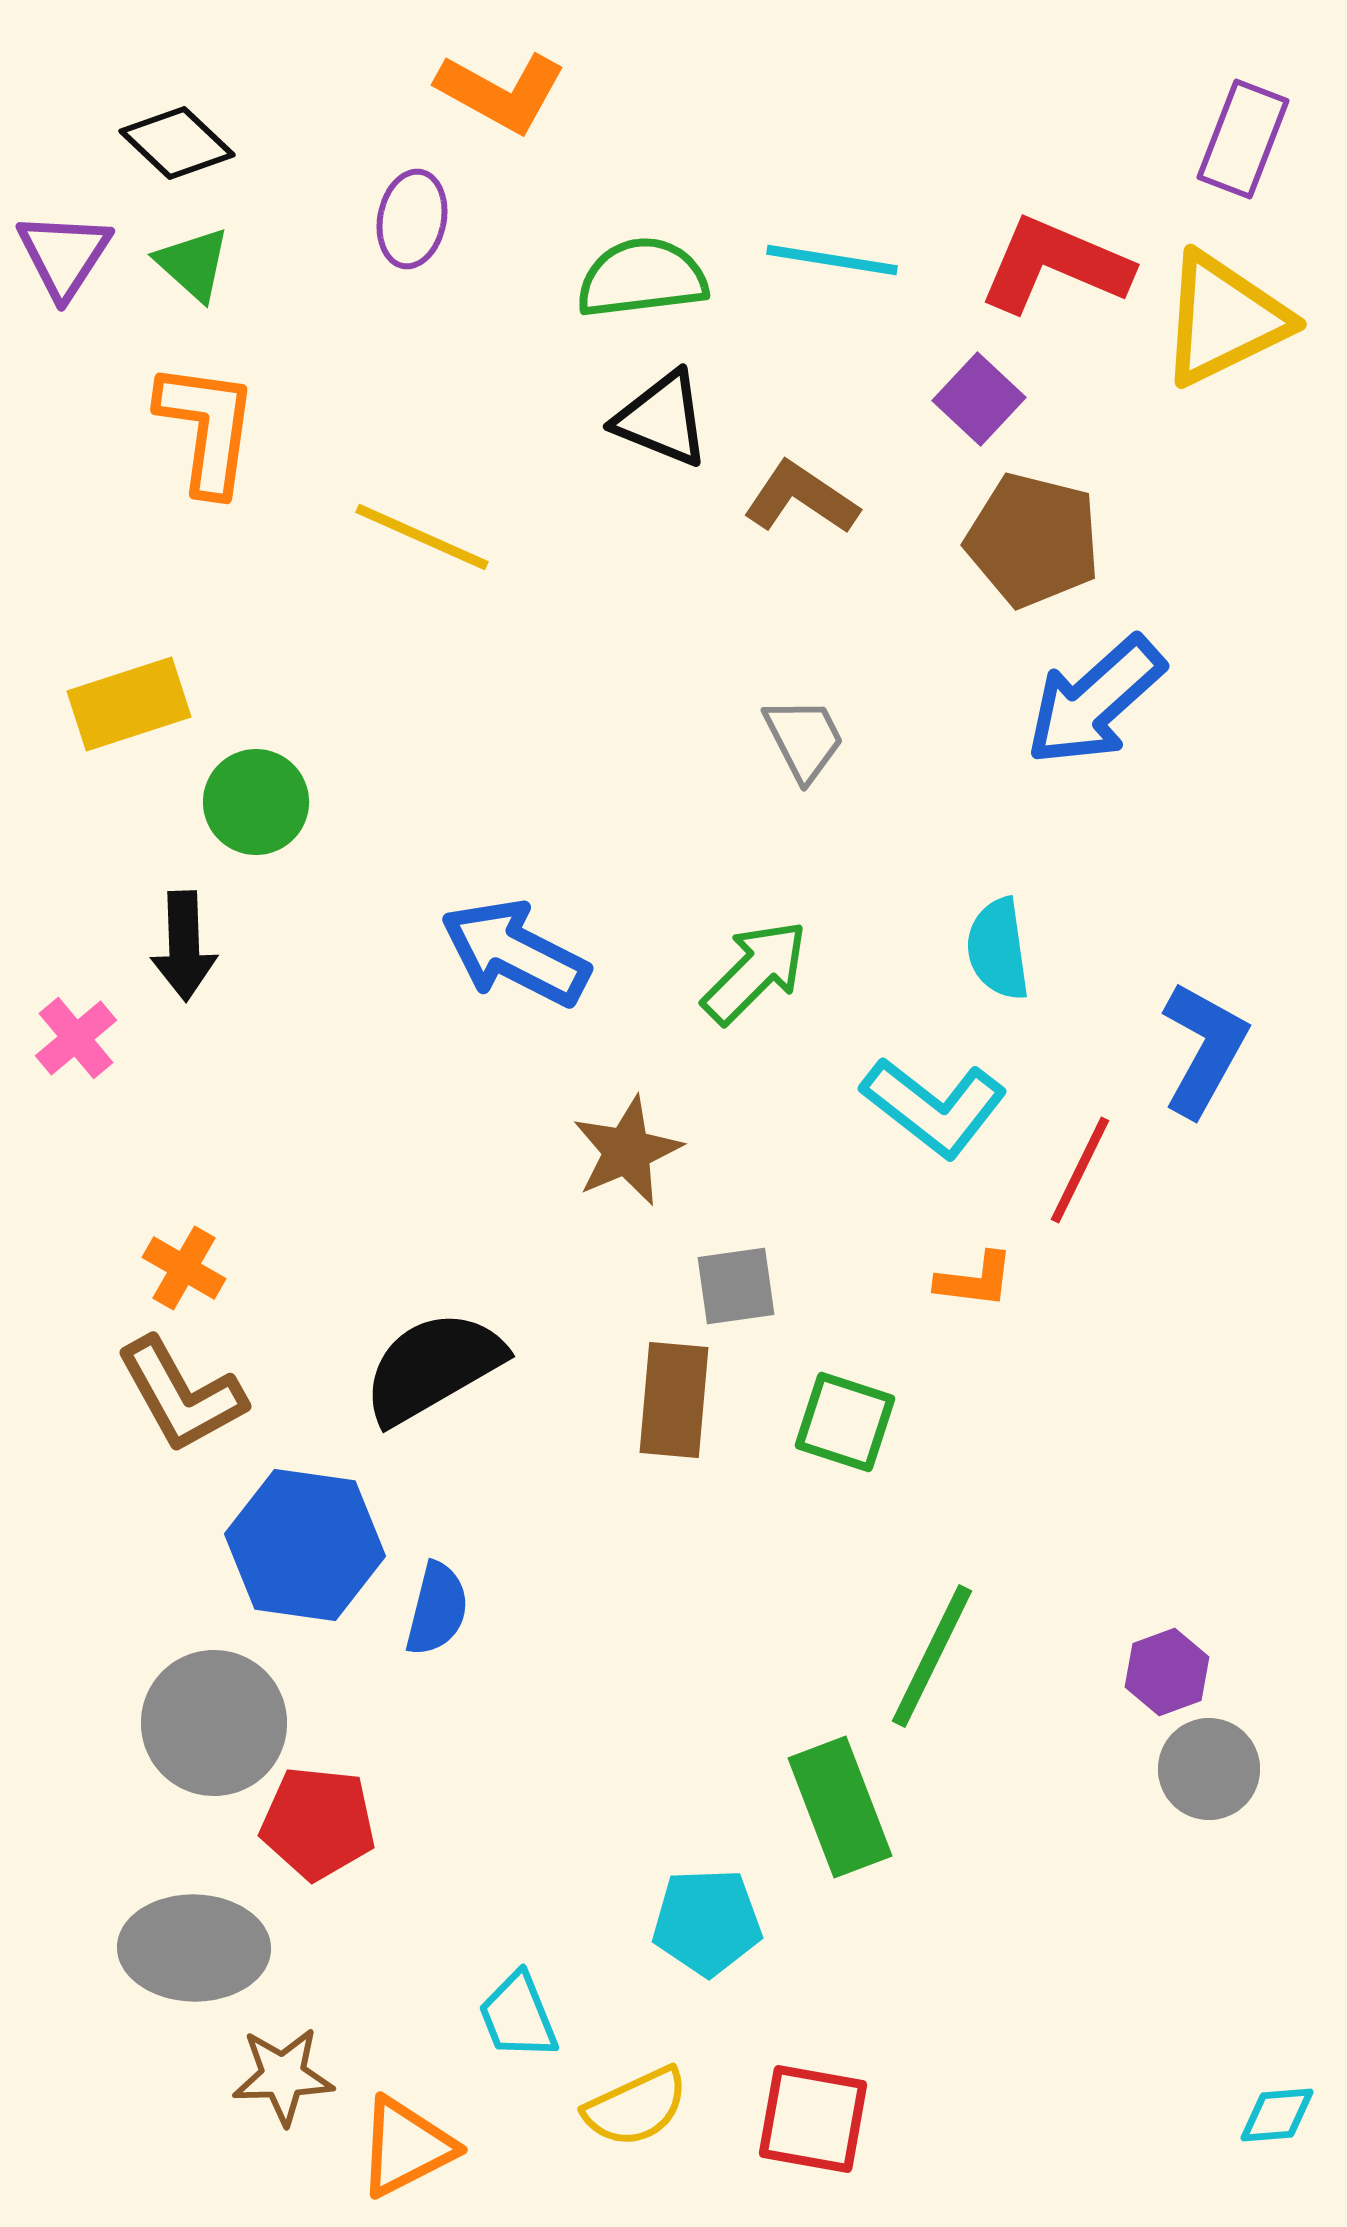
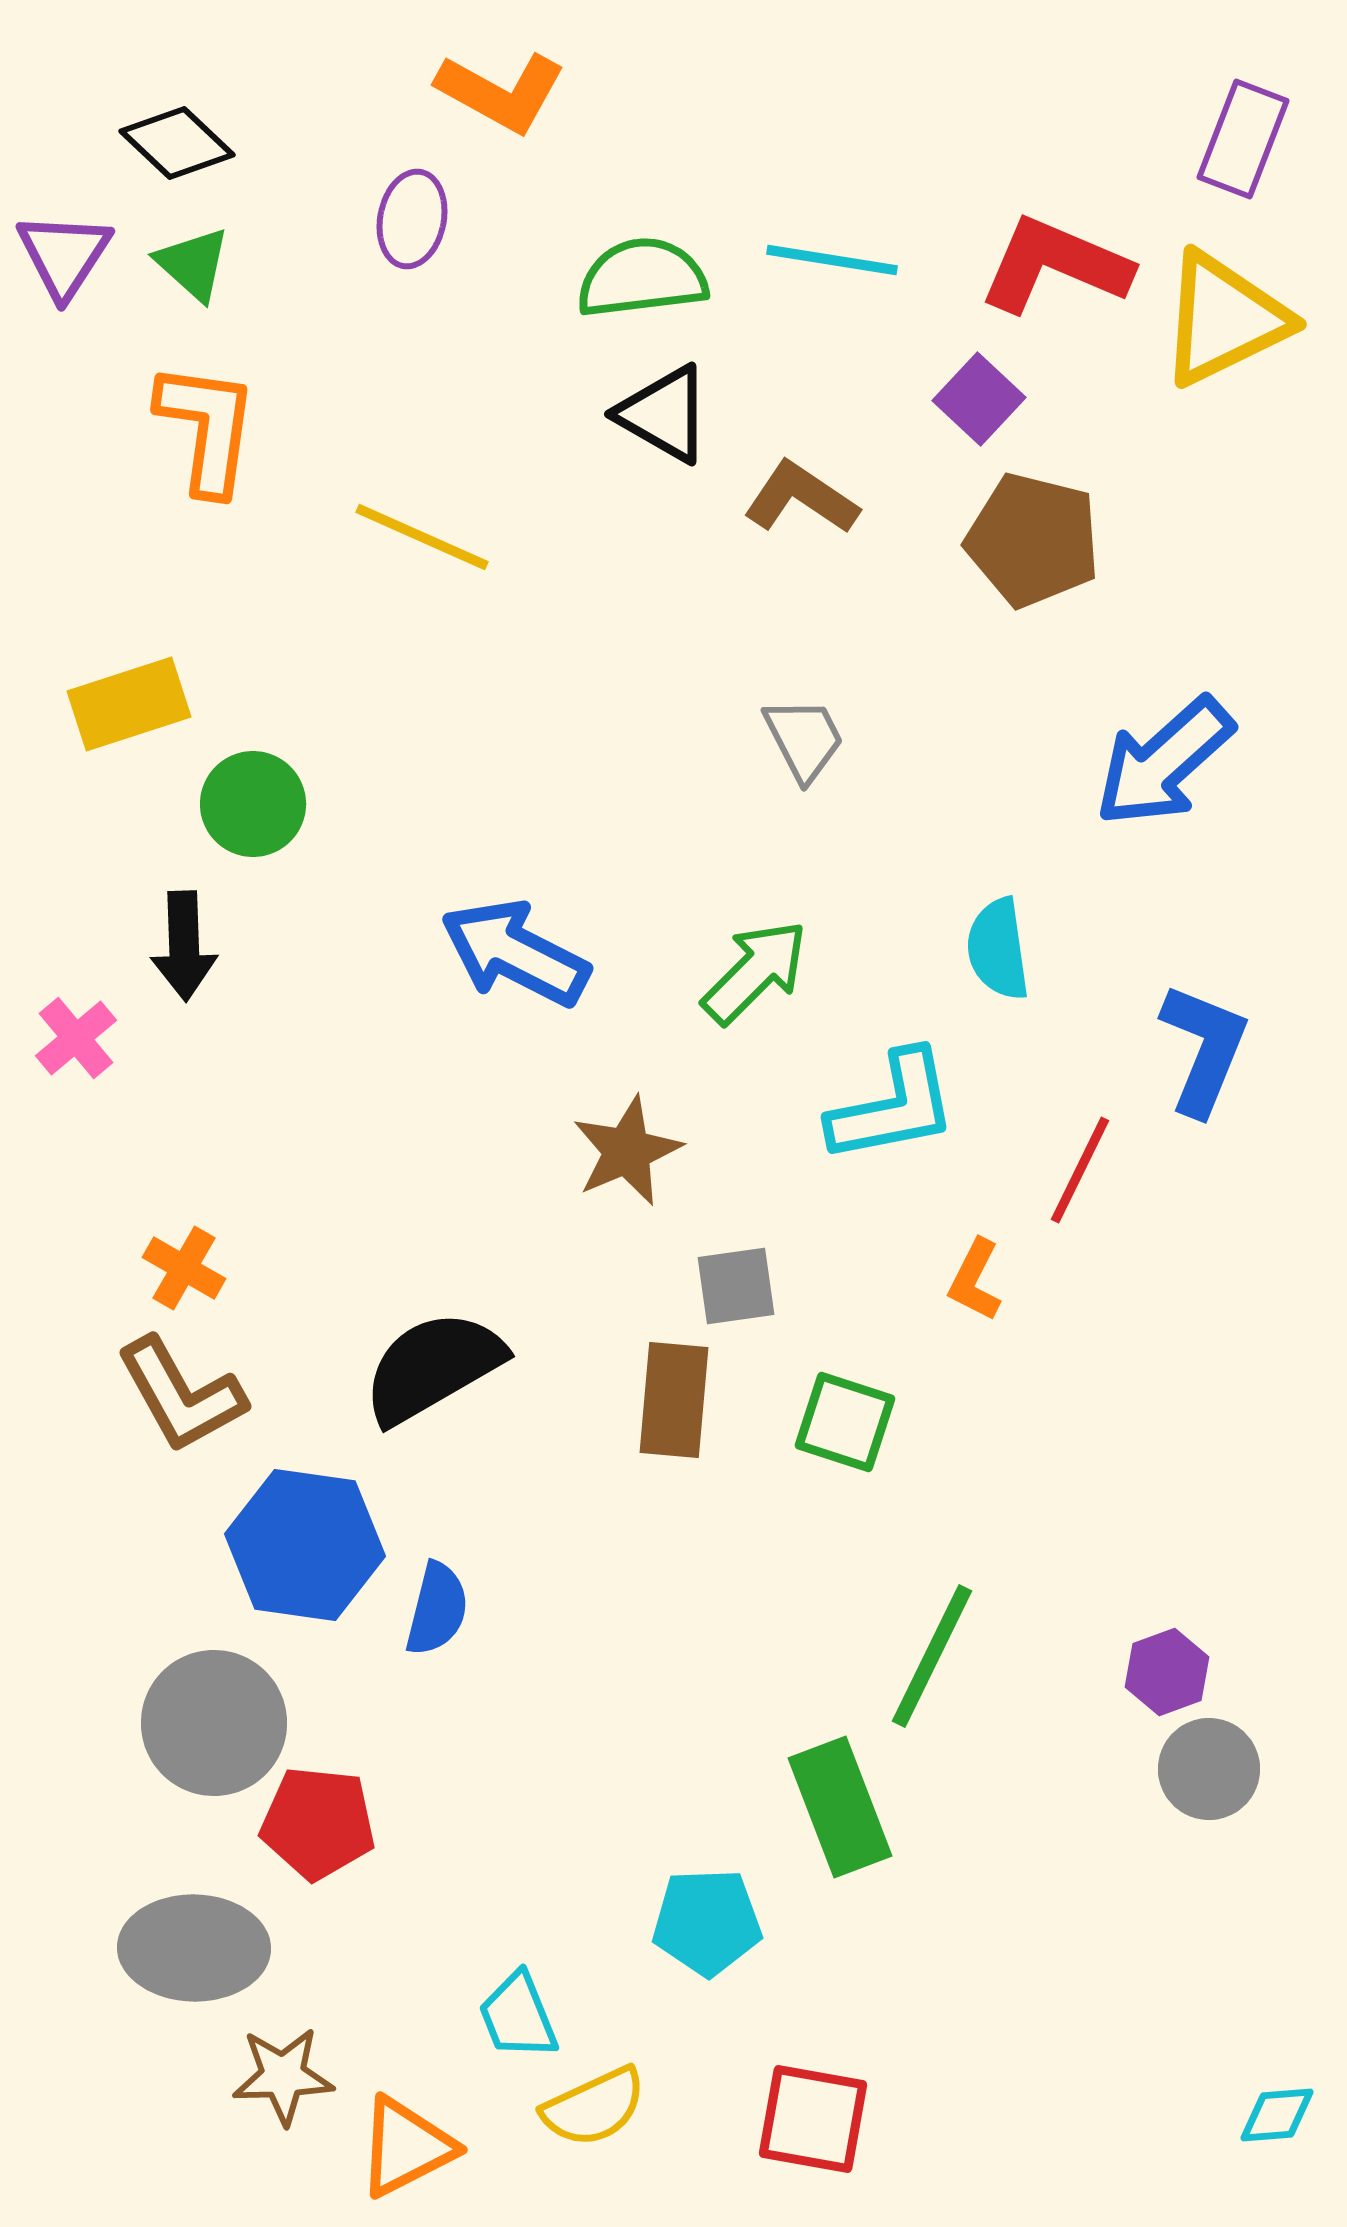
black triangle at (662, 419): moved 2 px right, 5 px up; rotated 8 degrees clockwise
blue arrow at (1095, 701): moved 69 px right, 61 px down
green circle at (256, 802): moved 3 px left, 2 px down
blue L-shape at (1204, 1049): rotated 7 degrees counterclockwise
cyan L-shape at (934, 1107): moved 41 px left; rotated 49 degrees counterclockwise
orange L-shape at (975, 1280): rotated 110 degrees clockwise
yellow semicircle at (636, 2107): moved 42 px left
